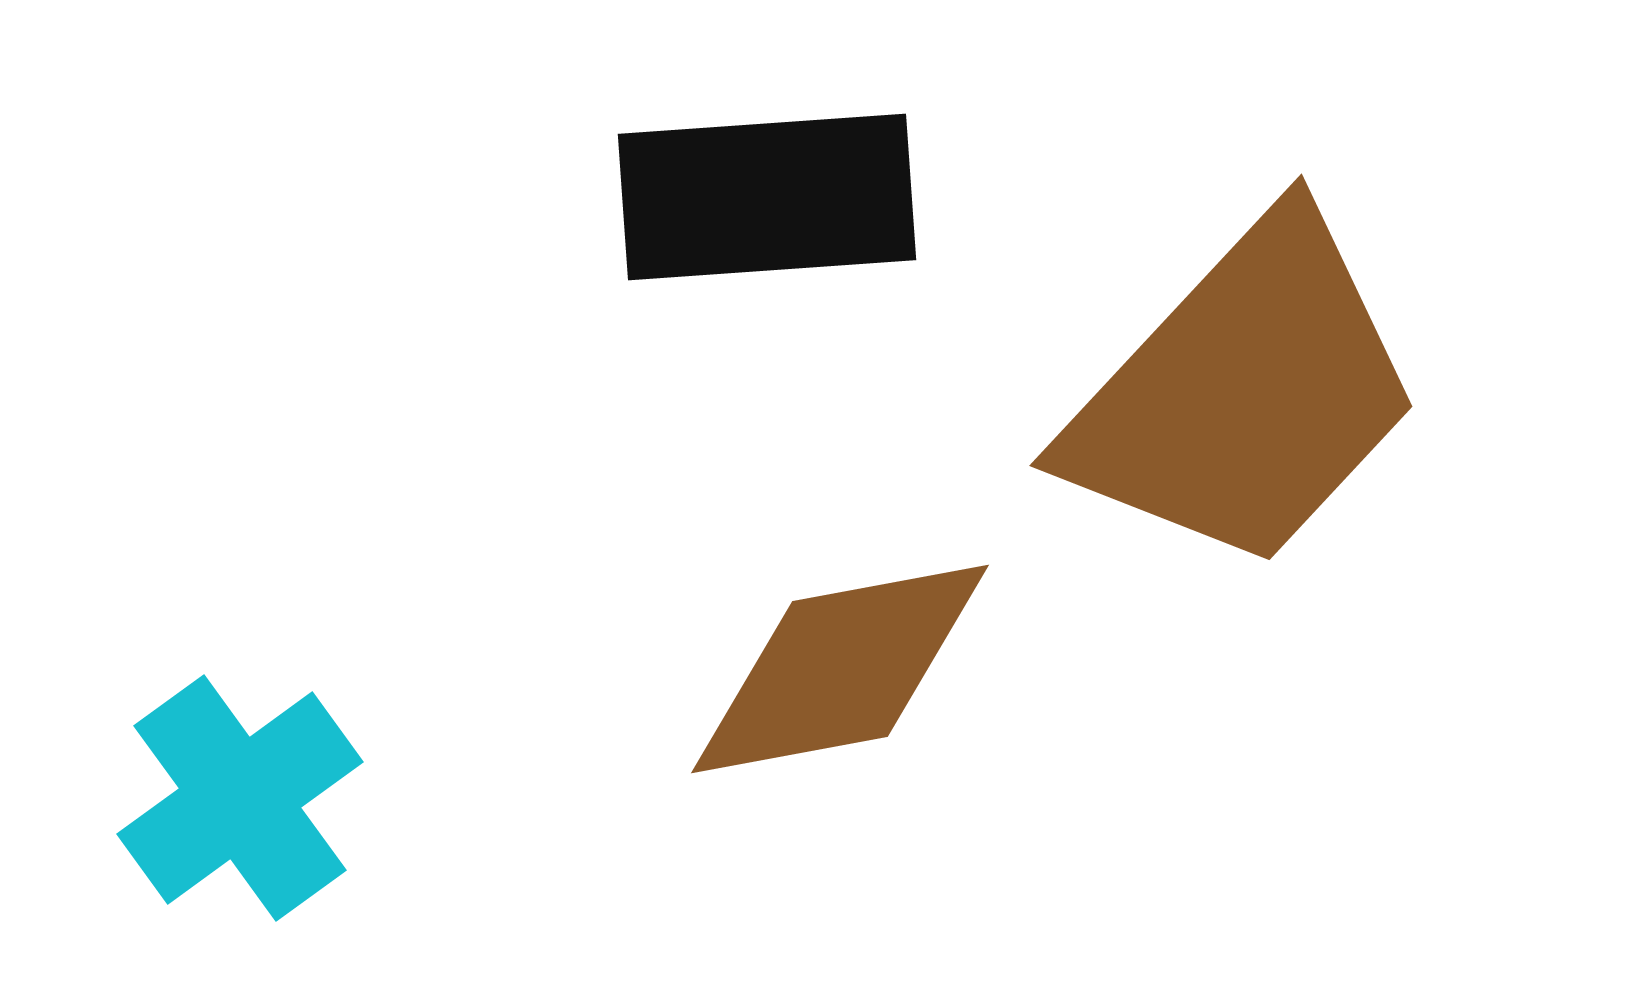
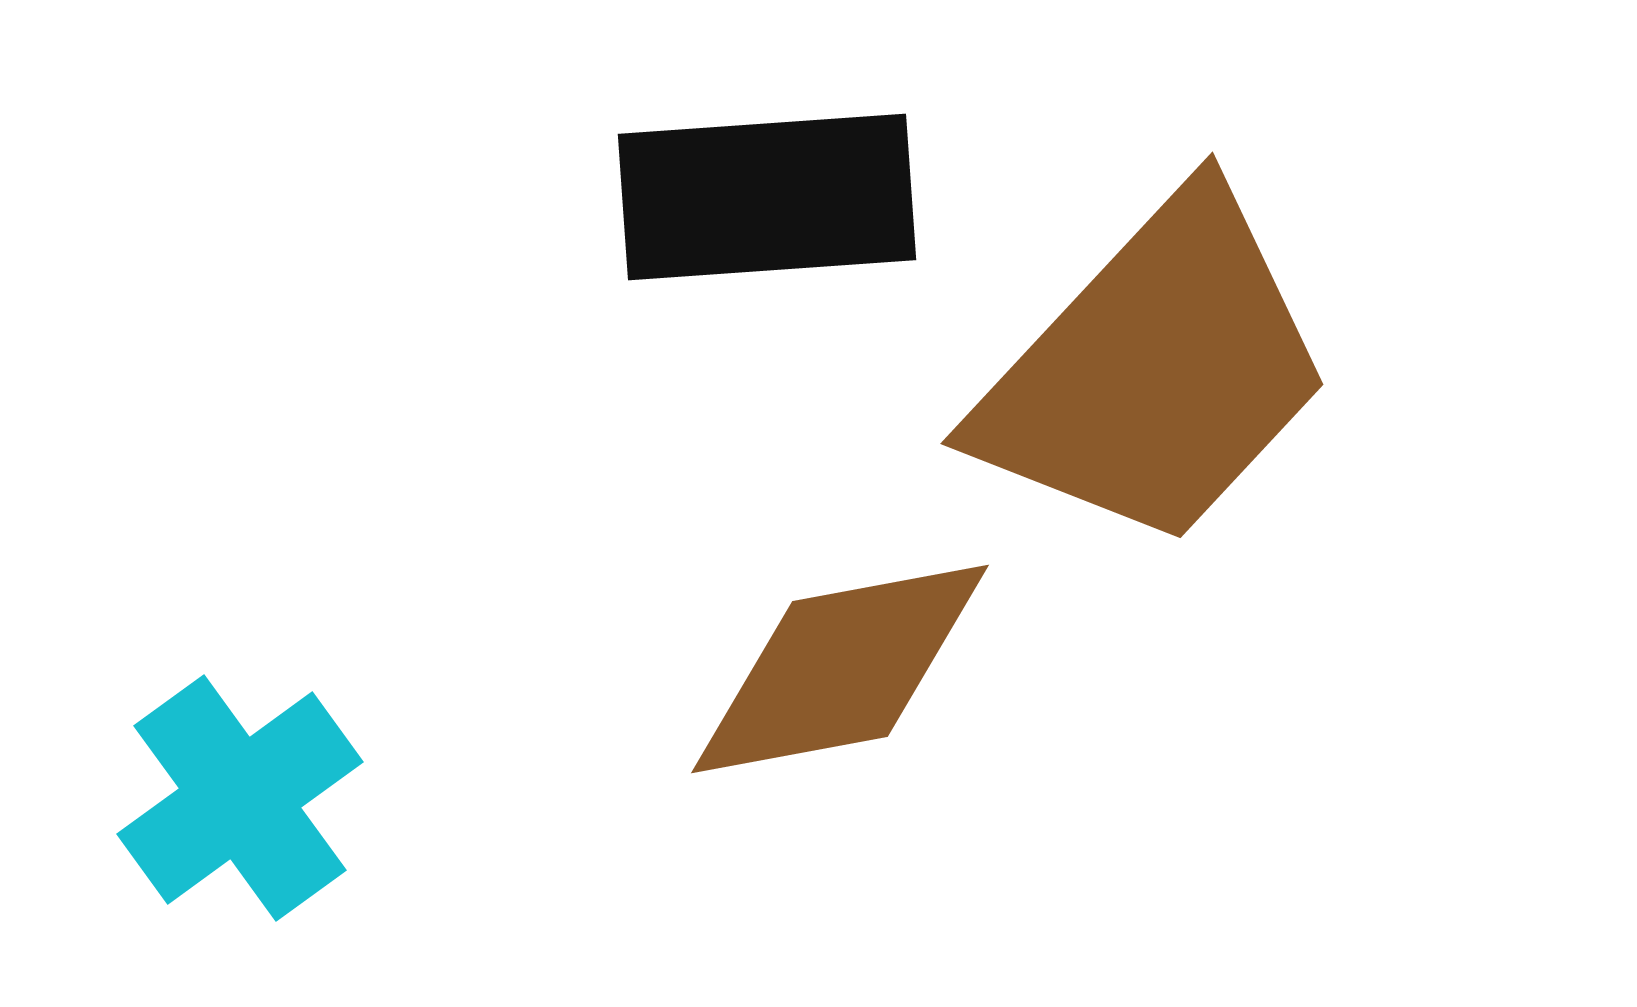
brown trapezoid: moved 89 px left, 22 px up
